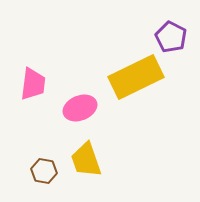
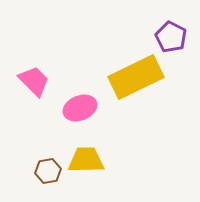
pink trapezoid: moved 1 px right, 3 px up; rotated 52 degrees counterclockwise
yellow trapezoid: rotated 108 degrees clockwise
brown hexagon: moved 4 px right; rotated 20 degrees counterclockwise
